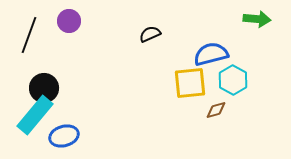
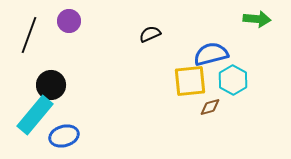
yellow square: moved 2 px up
black circle: moved 7 px right, 3 px up
brown diamond: moved 6 px left, 3 px up
